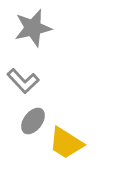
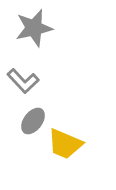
gray star: moved 1 px right
yellow trapezoid: moved 1 px left, 1 px down; rotated 9 degrees counterclockwise
